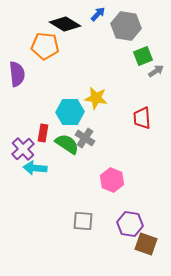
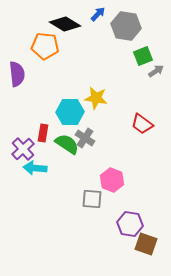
red trapezoid: moved 6 px down; rotated 50 degrees counterclockwise
gray square: moved 9 px right, 22 px up
